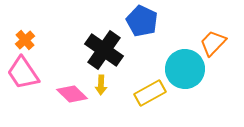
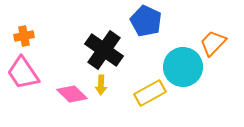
blue pentagon: moved 4 px right
orange cross: moved 1 px left, 4 px up; rotated 30 degrees clockwise
cyan circle: moved 2 px left, 2 px up
